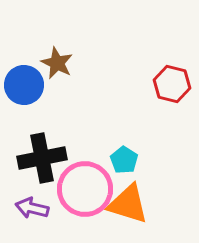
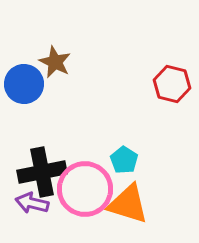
brown star: moved 2 px left, 1 px up
blue circle: moved 1 px up
black cross: moved 14 px down
purple arrow: moved 5 px up
